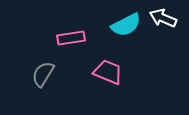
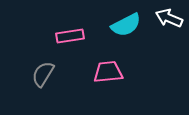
white arrow: moved 6 px right
pink rectangle: moved 1 px left, 2 px up
pink trapezoid: rotated 28 degrees counterclockwise
